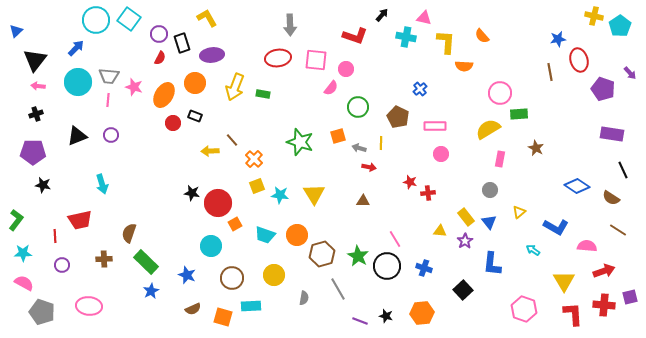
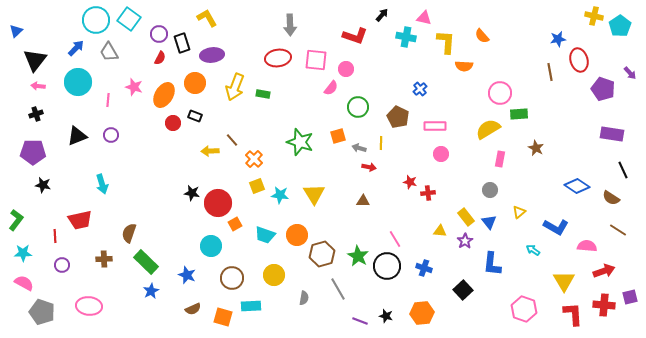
gray trapezoid at (109, 76): moved 24 px up; rotated 55 degrees clockwise
